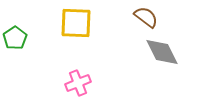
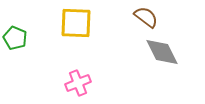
green pentagon: rotated 15 degrees counterclockwise
